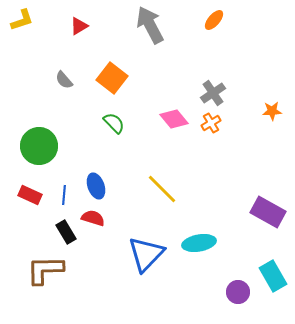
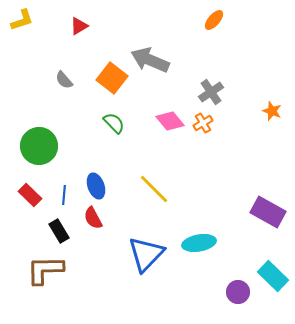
gray arrow: moved 35 px down; rotated 39 degrees counterclockwise
gray cross: moved 2 px left, 1 px up
orange star: rotated 24 degrees clockwise
pink diamond: moved 4 px left, 2 px down
orange cross: moved 8 px left
yellow line: moved 8 px left
red rectangle: rotated 20 degrees clockwise
red semicircle: rotated 135 degrees counterclockwise
black rectangle: moved 7 px left, 1 px up
cyan rectangle: rotated 16 degrees counterclockwise
